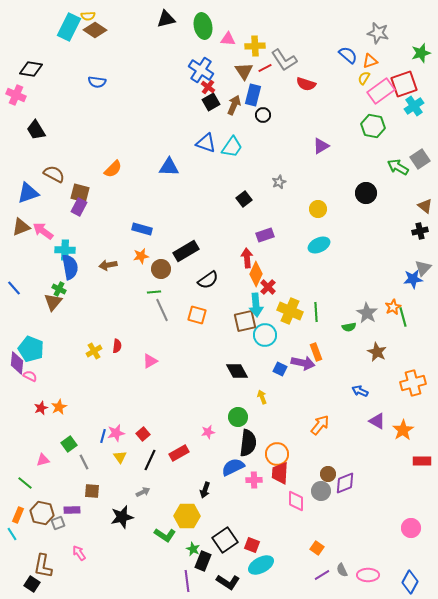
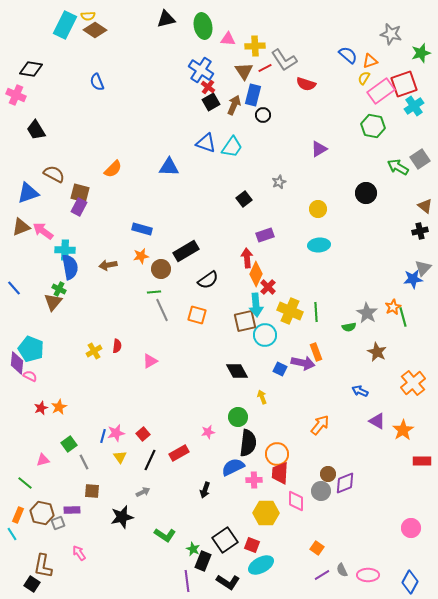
cyan rectangle at (69, 27): moved 4 px left, 2 px up
gray star at (378, 33): moved 13 px right, 1 px down
blue semicircle at (97, 82): rotated 60 degrees clockwise
purple triangle at (321, 146): moved 2 px left, 3 px down
cyan ellipse at (319, 245): rotated 20 degrees clockwise
orange cross at (413, 383): rotated 25 degrees counterclockwise
yellow hexagon at (187, 516): moved 79 px right, 3 px up
